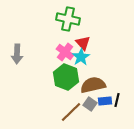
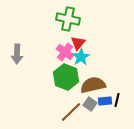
red triangle: moved 5 px left; rotated 21 degrees clockwise
